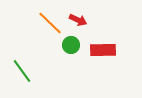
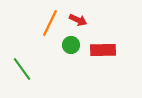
orange line: rotated 72 degrees clockwise
green line: moved 2 px up
